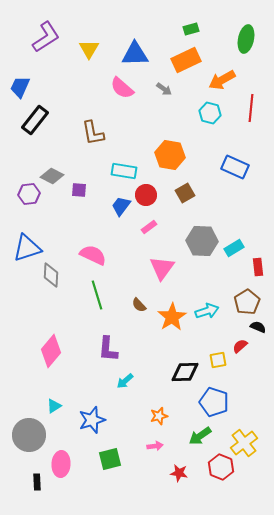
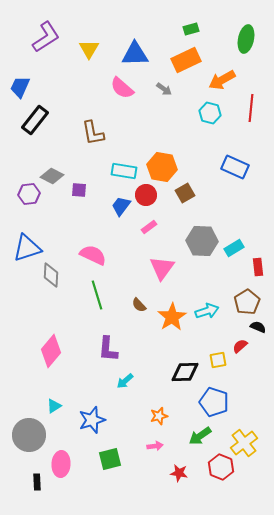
orange hexagon at (170, 155): moved 8 px left, 12 px down
